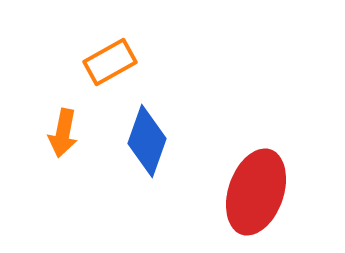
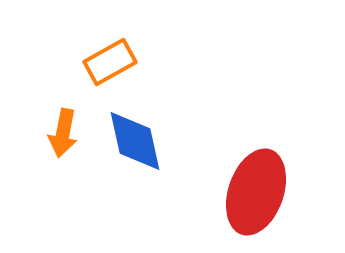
blue diamond: moved 12 px left; rotated 32 degrees counterclockwise
